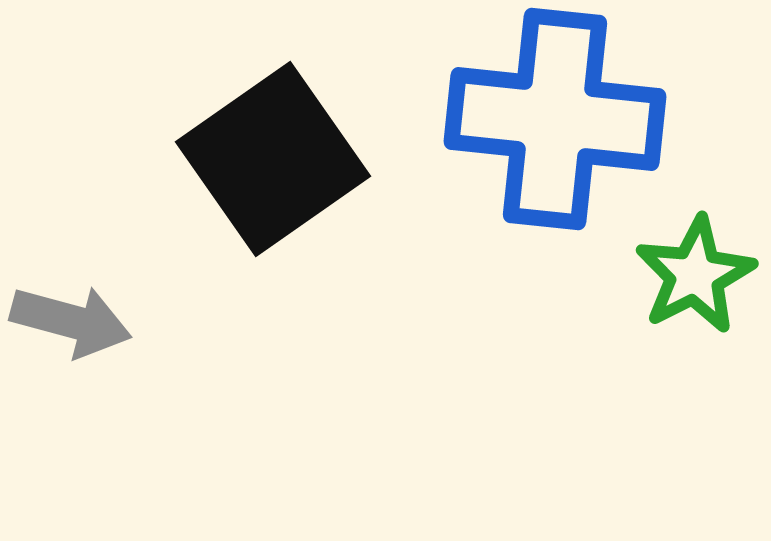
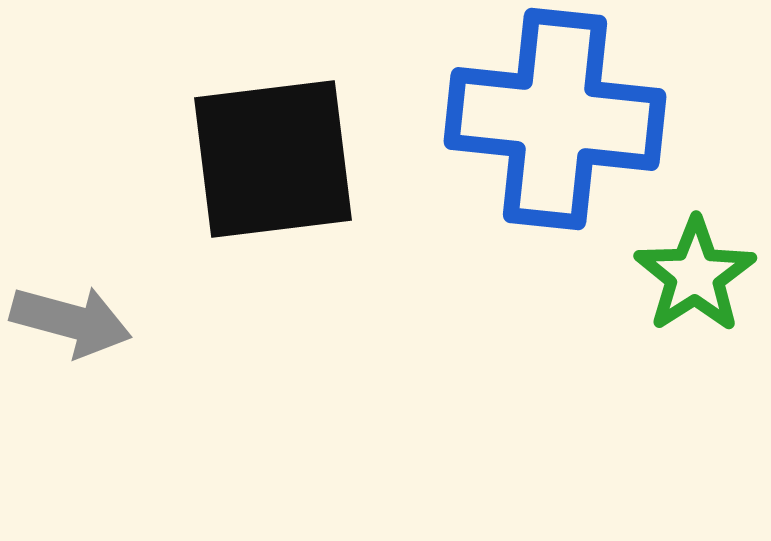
black square: rotated 28 degrees clockwise
green star: rotated 6 degrees counterclockwise
